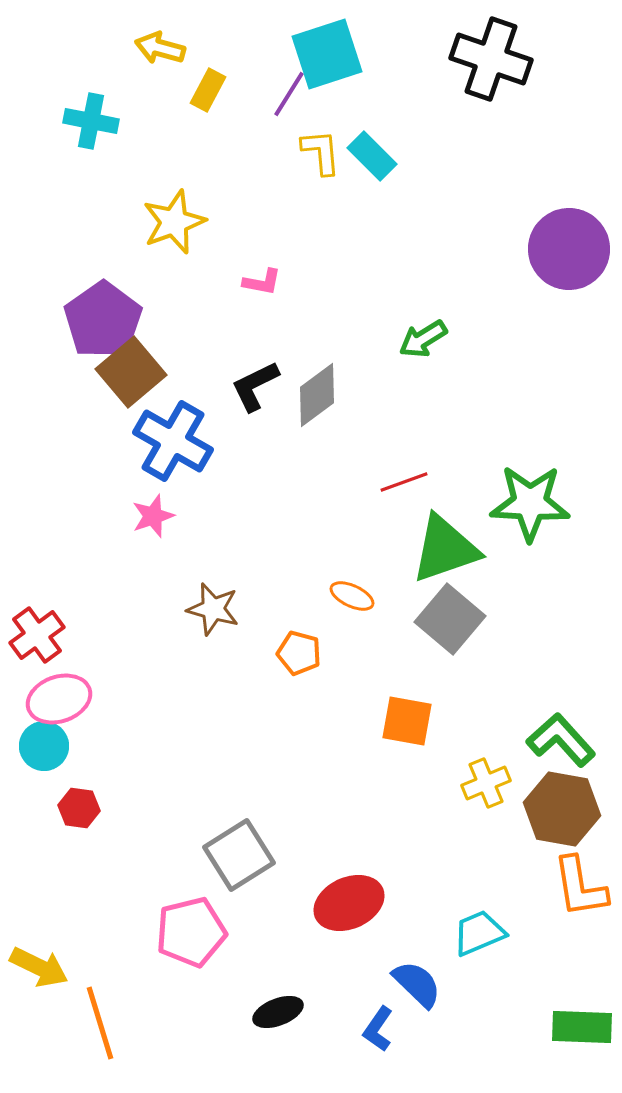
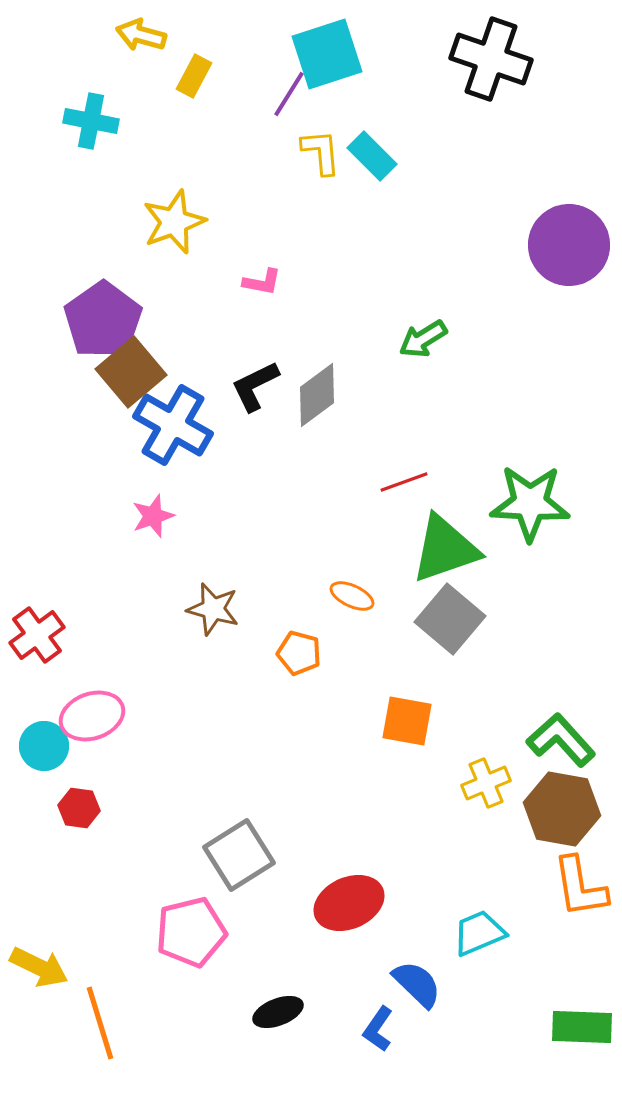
yellow arrow at (160, 48): moved 19 px left, 13 px up
yellow rectangle at (208, 90): moved 14 px left, 14 px up
purple circle at (569, 249): moved 4 px up
blue cross at (173, 441): moved 16 px up
pink ellipse at (59, 699): moved 33 px right, 17 px down
